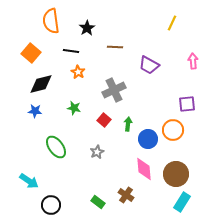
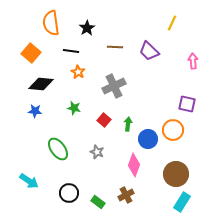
orange semicircle: moved 2 px down
purple trapezoid: moved 14 px up; rotated 15 degrees clockwise
black diamond: rotated 20 degrees clockwise
gray cross: moved 4 px up
purple square: rotated 18 degrees clockwise
green ellipse: moved 2 px right, 2 px down
gray star: rotated 24 degrees counterclockwise
pink diamond: moved 10 px left, 4 px up; rotated 25 degrees clockwise
brown cross: rotated 28 degrees clockwise
black circle: moved 18 px right, 12 px up
